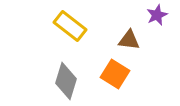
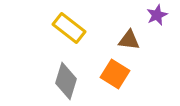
yellow rectangle: moved 1 px left, 2 px down
